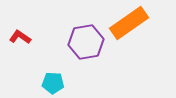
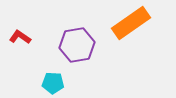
orange rectangle: moved 2 px right
purple hexagon: moved 9 px left, 3 px down
